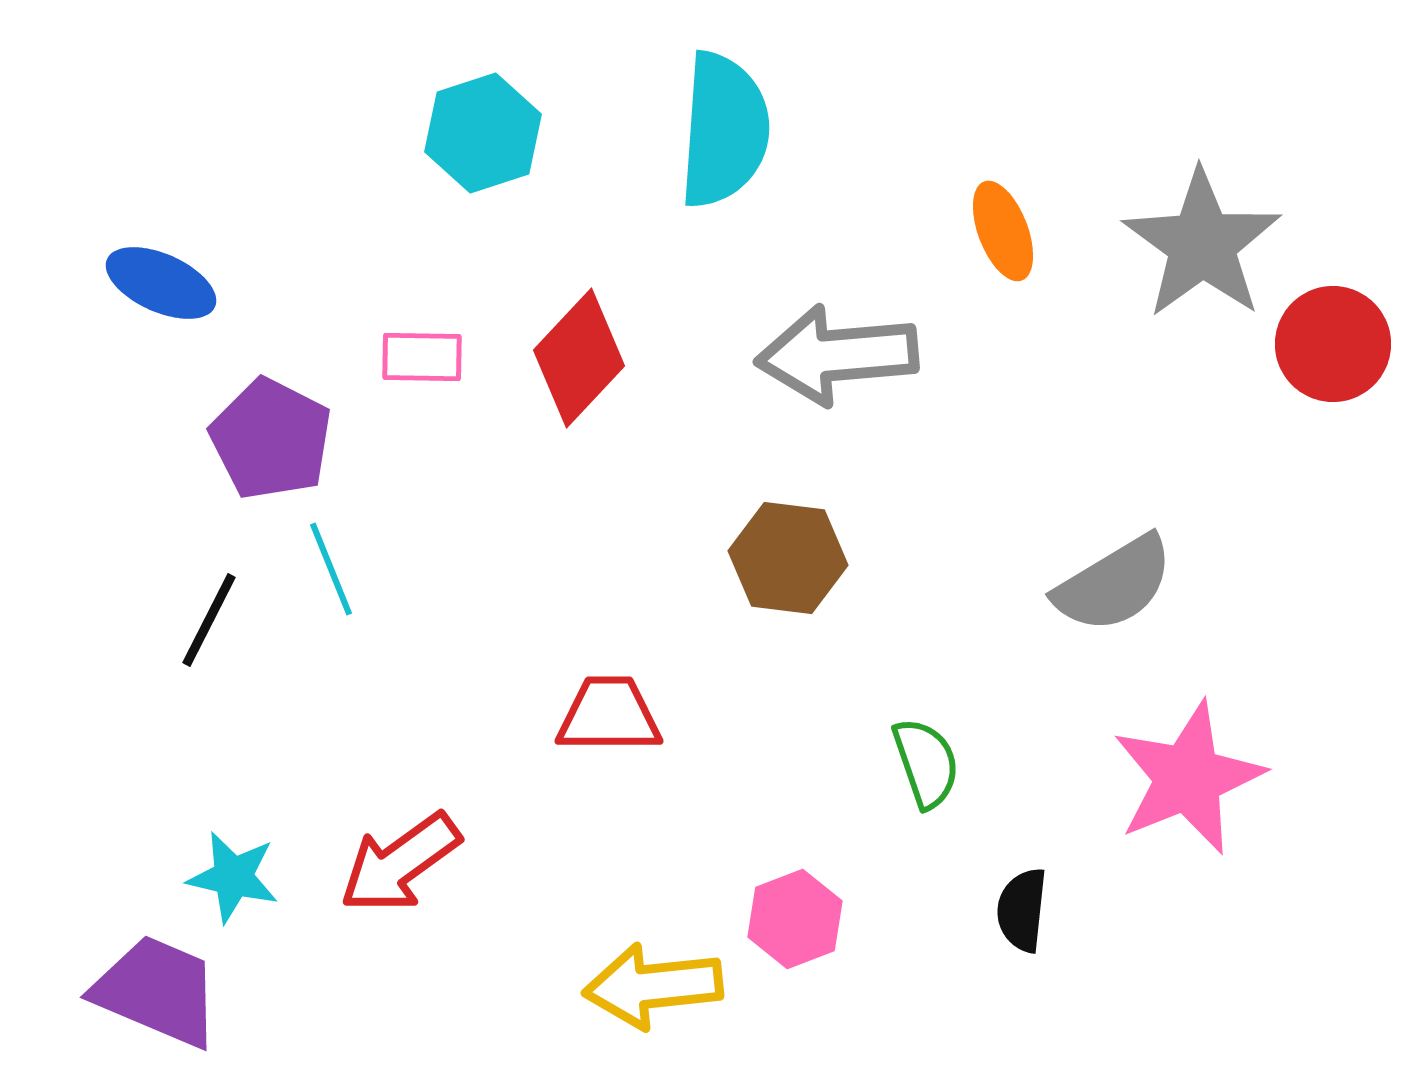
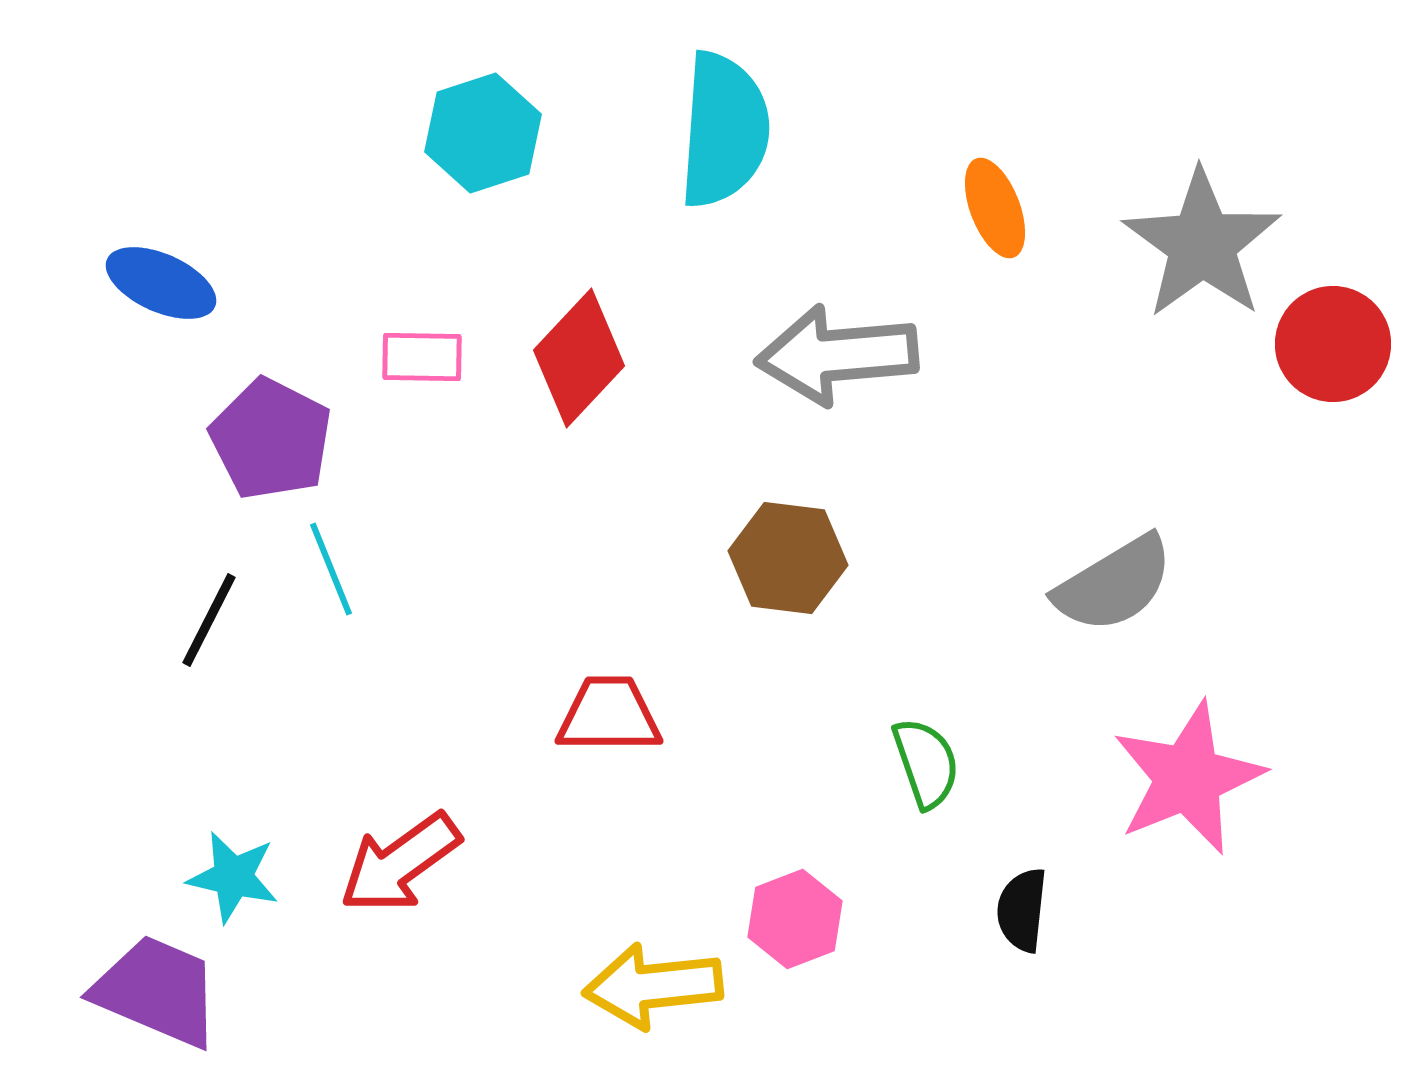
orange ellipse: moved 8 px left, 23 px up
